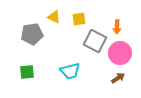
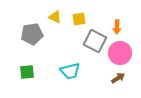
yellow triangle: moved 1 px right
